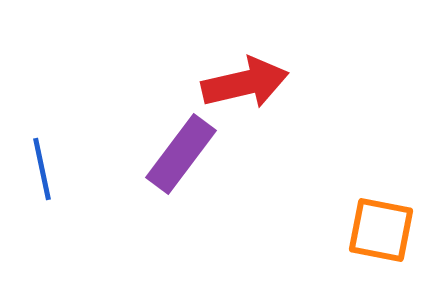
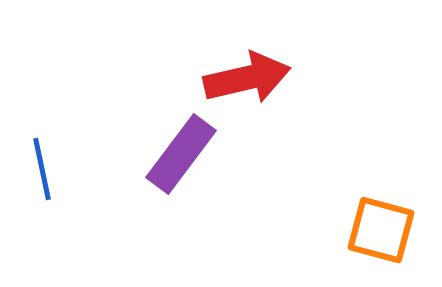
red arrow: moved 2 px right, 5 px up
orange square: rotated 4 degrees clockwise
